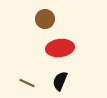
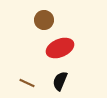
brown circle: moved 1 px left, 1 px down
red ellipse: rotated 16 degrees counterclockwise
